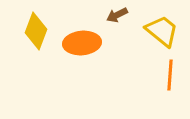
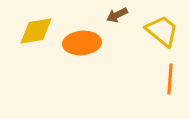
yellow diamond: rotated 60 degrees clockwise
orange line: moved 4 px down
